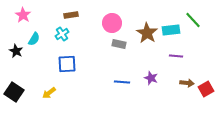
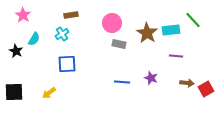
black square: rotated 36 degrees counterclockwise
